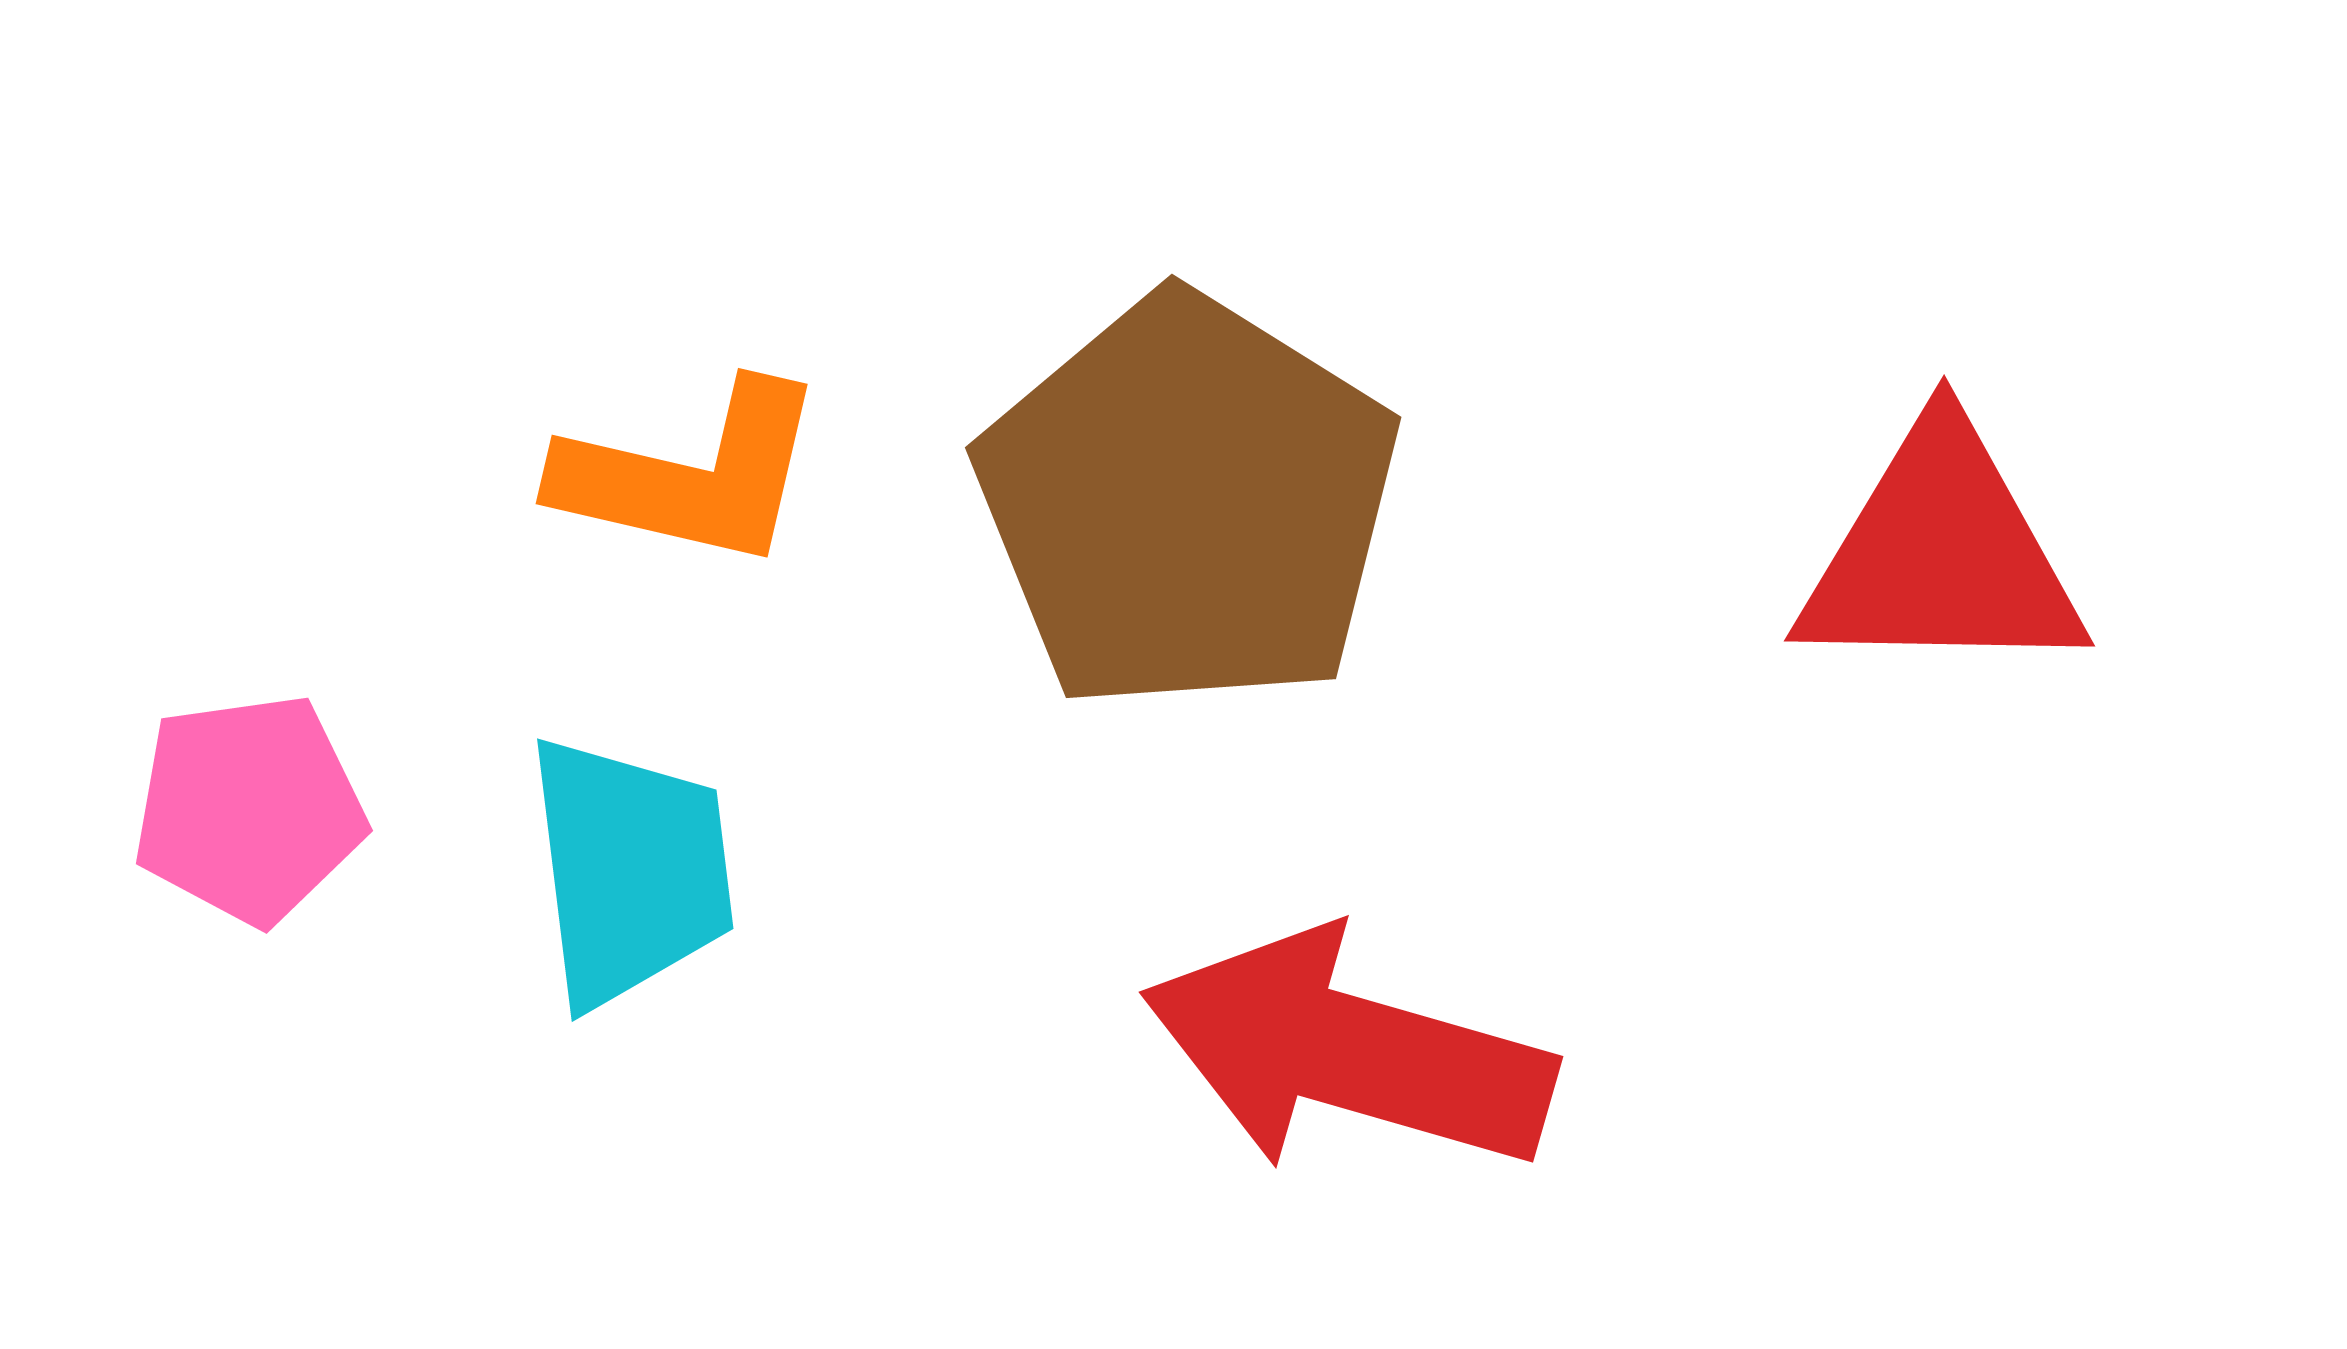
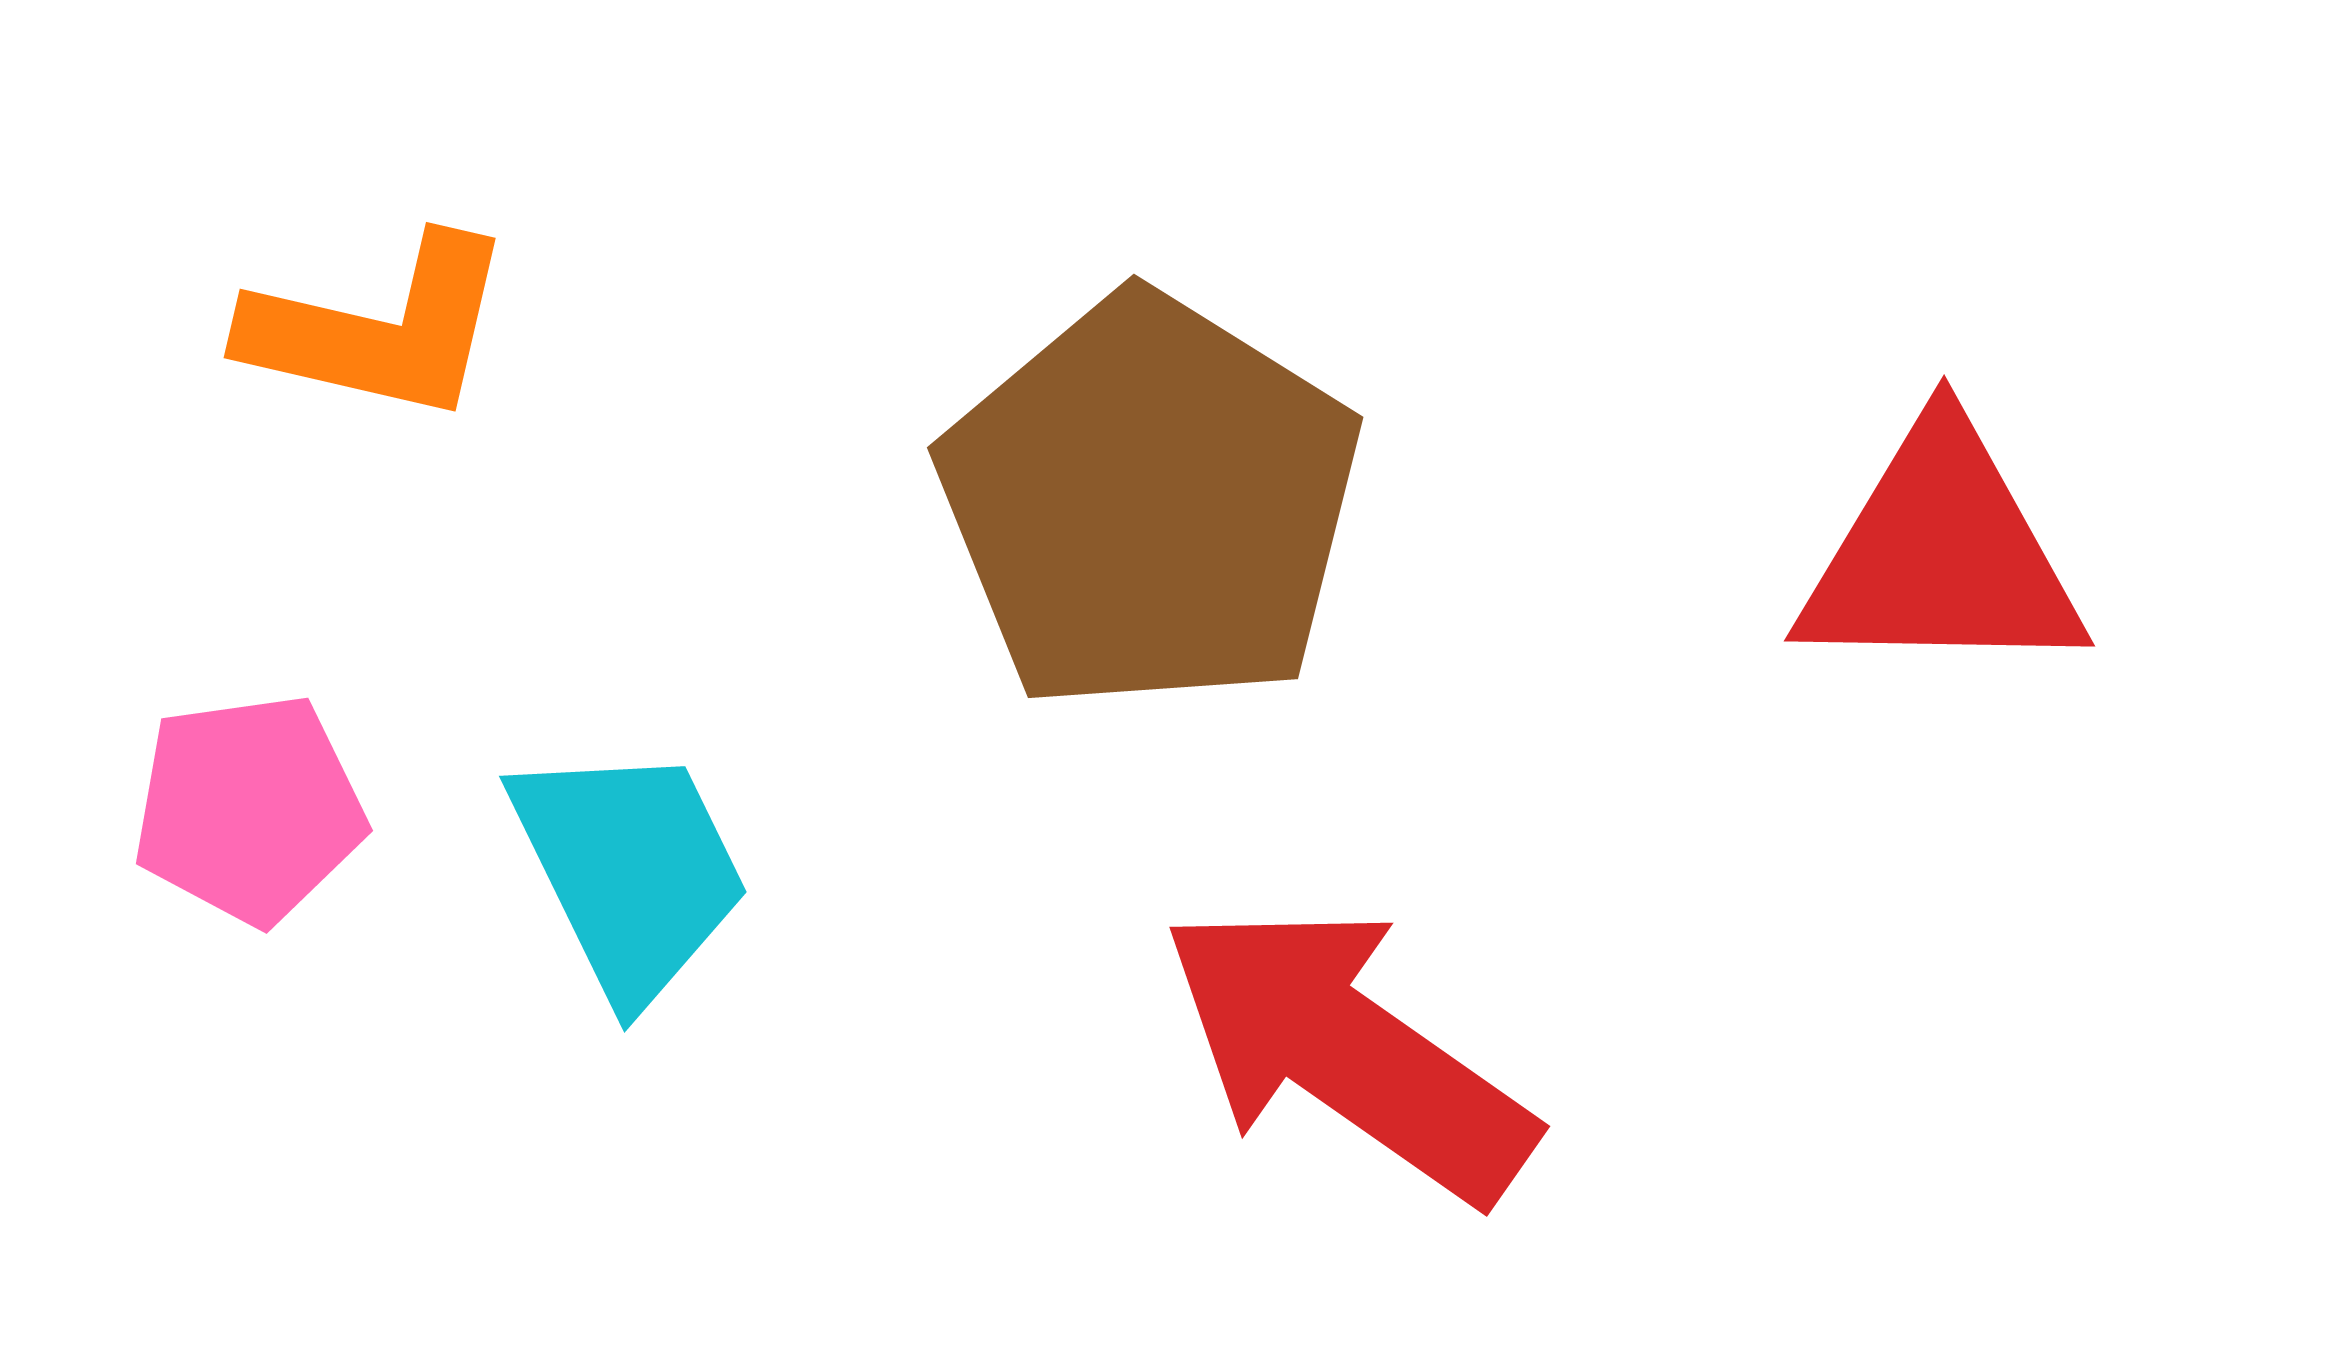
orange L-shape: moved 312 px left, 146 px up
brown pentagon: moved 38 px left
cyan trapezoid: rotated 19 degrees counterclockwise
red arrow: rotated 19 degrees clockwise
